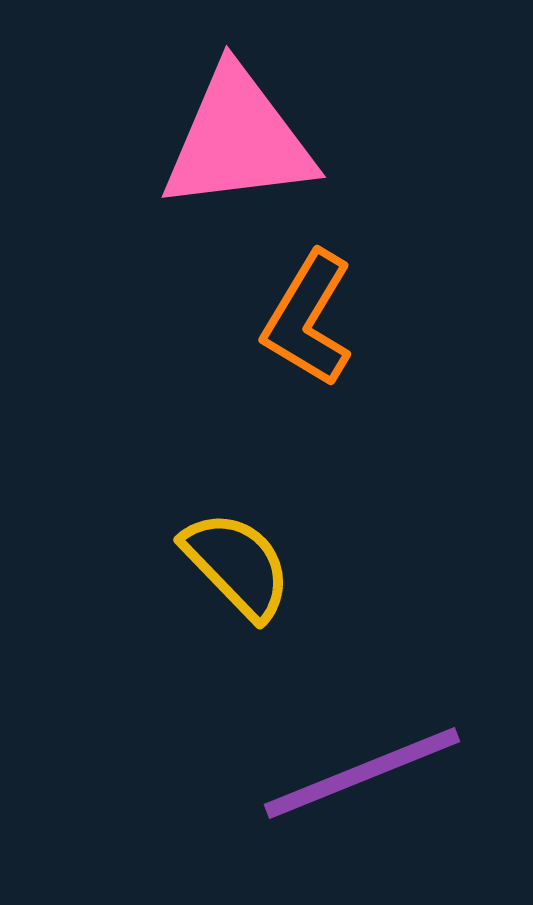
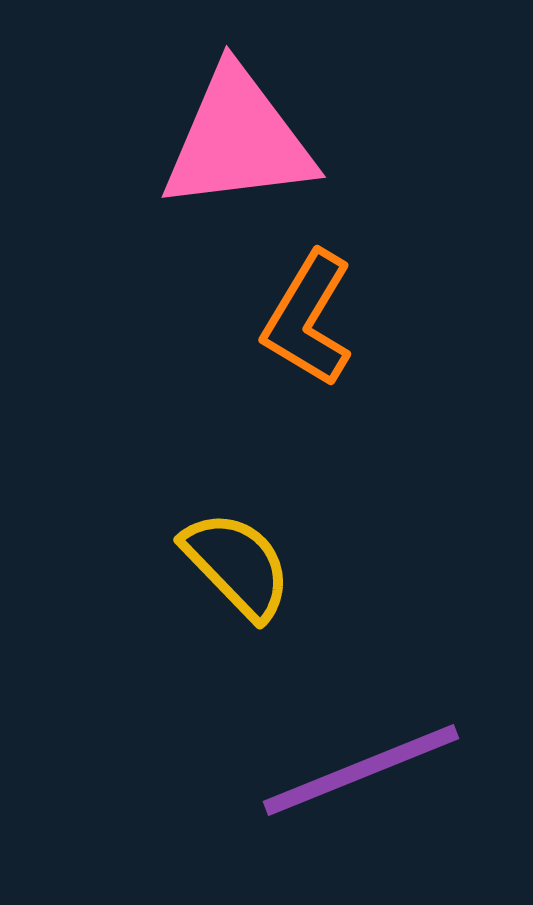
purple line: moved 1 px left, 3 px up
